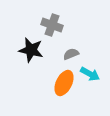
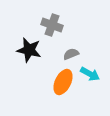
black star: moved 2 px left
orange ellipse: moved 1 px left, 1 px up
